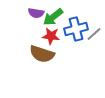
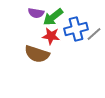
brown semicircle: moved 5 px left
